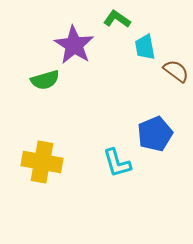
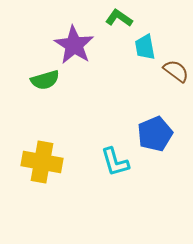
green L-shape: moved 2 px right, 1 px up
cyan L-shape: moved 2 px left, 1 px up
